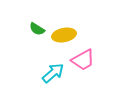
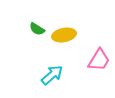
pink trapezoid: moved 16 px right; rotated 30 degrees counterclockwise
cyan arrow: moved 1 px left, 2 px down
